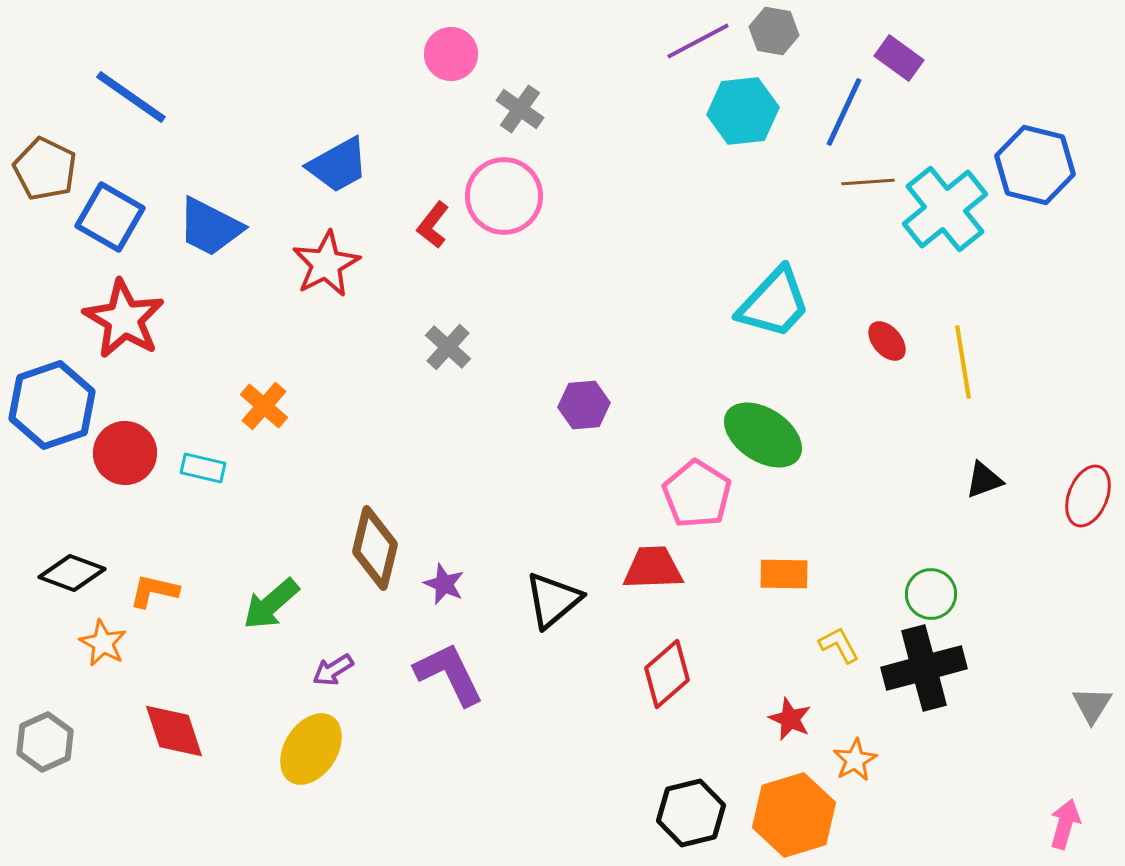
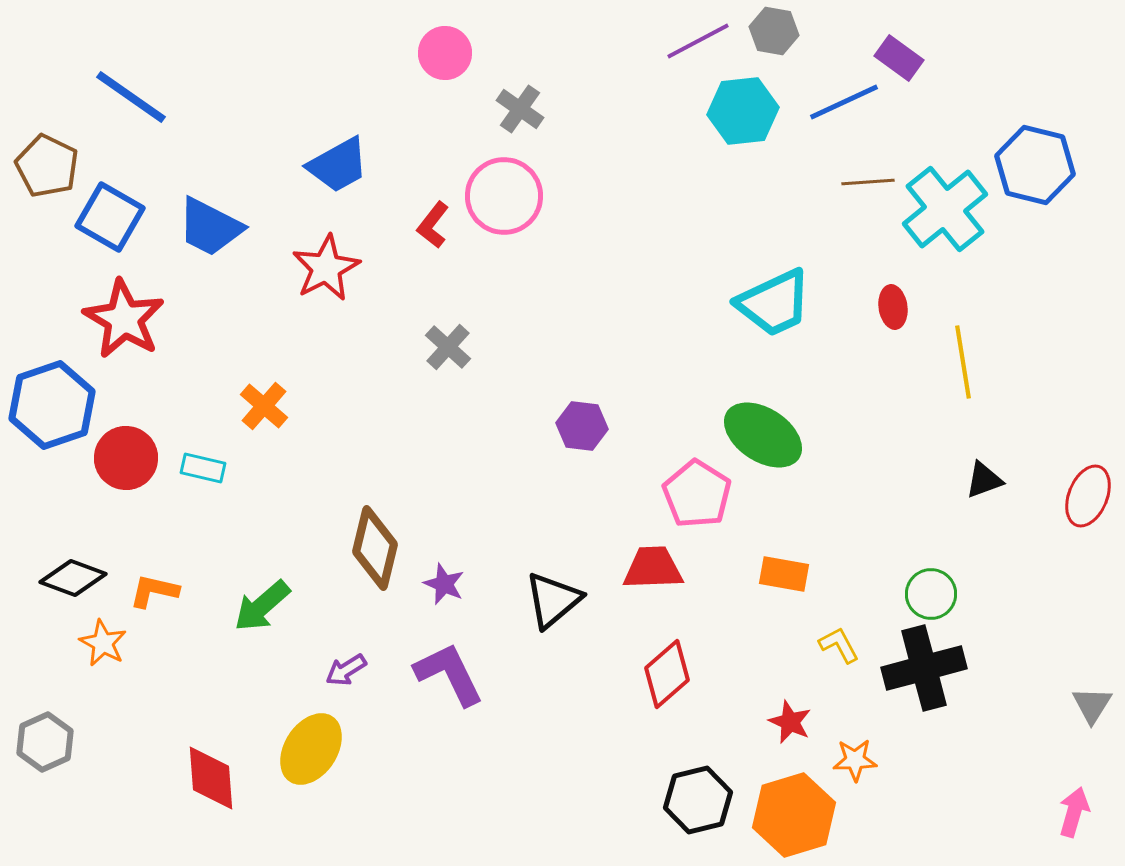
pink circle at (451, 54): moved 6 px left, 1 px up
blue line at (844, 112): moved 10 px up; rotated 40 degrees clockwise
brown pentagon at (45, 169): moved 2 px right, 3 px up
red star at (326, 264): moved 4 px down
cyan trapezoid at (774, 303): rotated 22 degrees clockwise
red ellipse at (887, 341): moved 6 px right, 34 px up; rotated 33 degrees clockwise
purple hexagon at (584, 405): moved 2 px left, 21 px down; rotated 12 degrees clockwise
red circle at (125, 453): moved 1 px right, 5 px down
black diamond at (72, 573): moved 1 px right, 5 px down
orange rectangle at (784, 574): rotated 9 degrees clockwise
green arrow at (271, 604): moved 9 px left, 2 px down
purple arrow at (333, 670): moved 13 px right
red star at (790, 719): moved 3 px down
red diamond at (174, 731): moved 37 px right, 47 px down; rotated 14 degrees clockwise
orange star at (855, 760): rotated 27 degrees clockwise
black hexagon at (691, 813): moved 7 px right, 13 px up
pink arrow at (1065, 824): moved 9 px right, 12 px up
